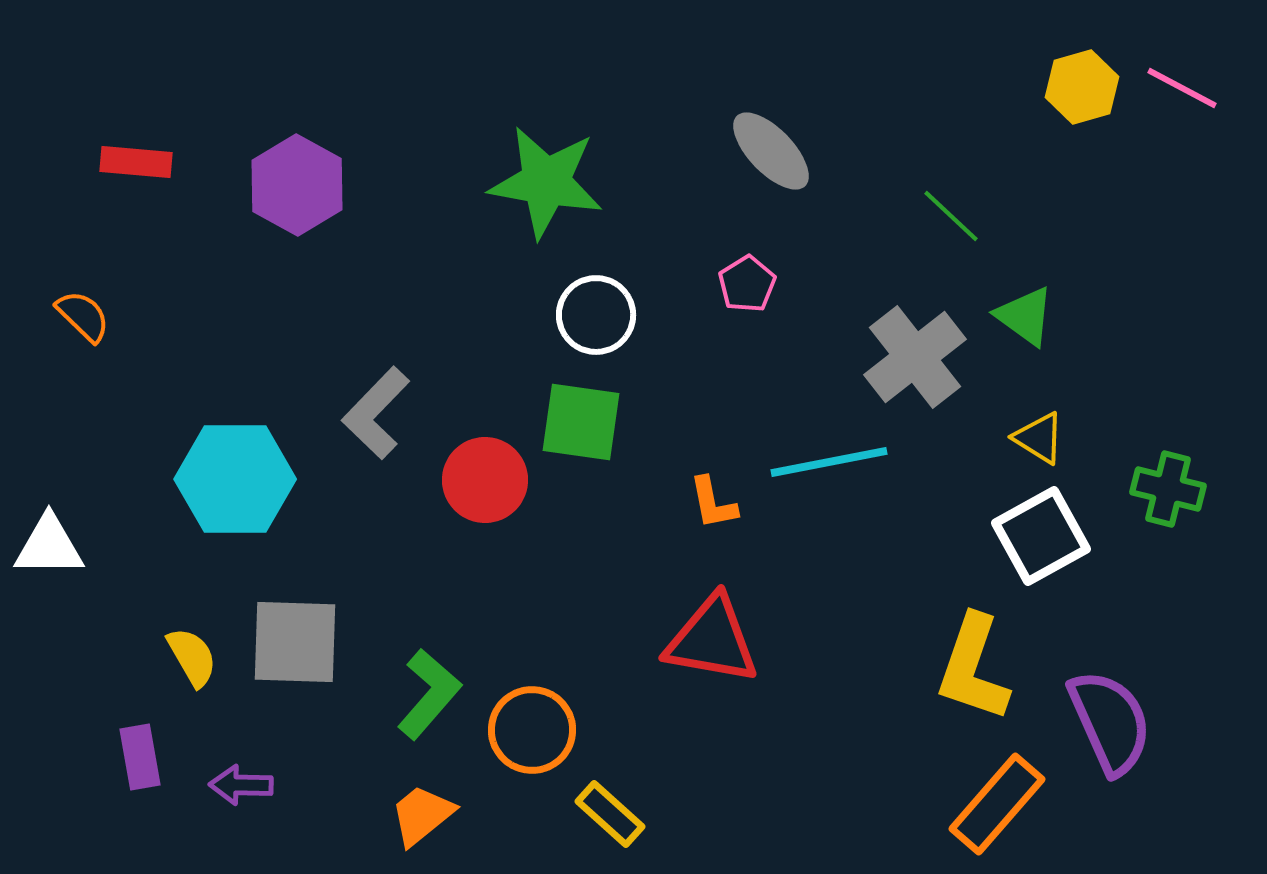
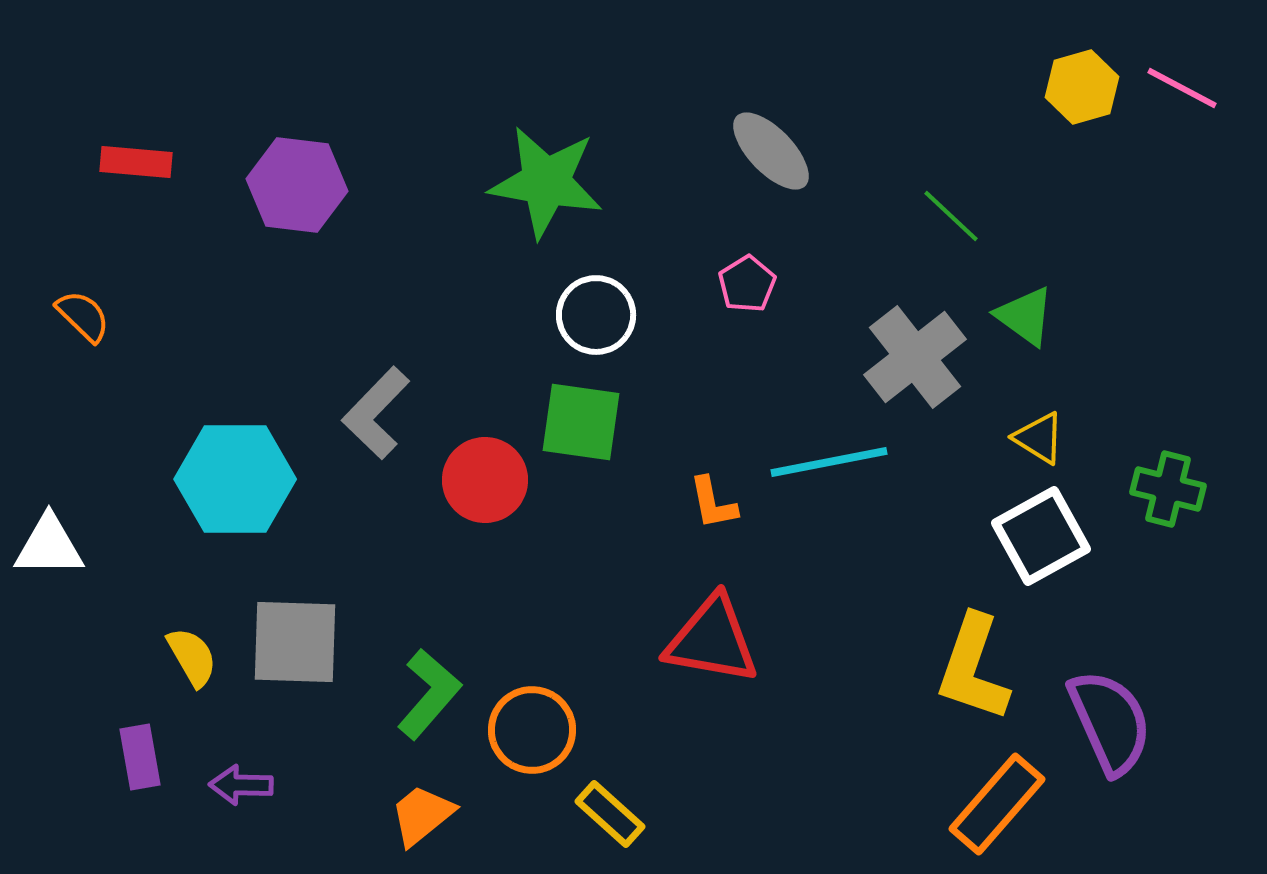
purple hexagon: rotated 22 degrees counterclockwise
